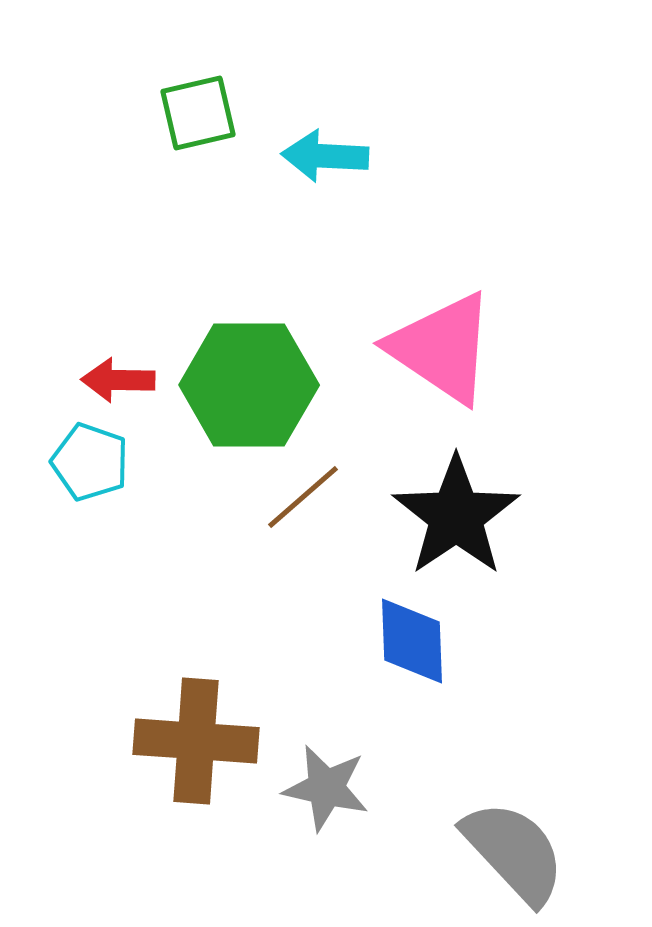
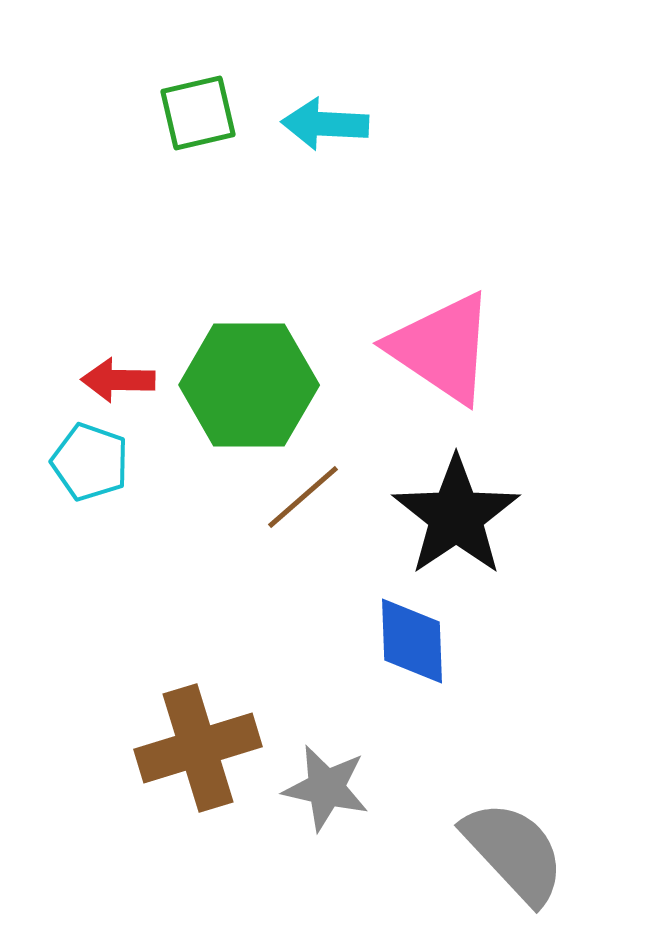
cyan arrow: moved 32 px up
brown cross: moved 2 px right, 7 px down; rotated 21 degrees counterclockwise
